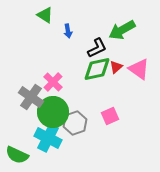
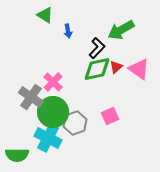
green arrow: moved 1 px left
black L-shape: rotated 20 degrees counterclockwise
green semicircle: rotated 25 degrees counterclockwise
